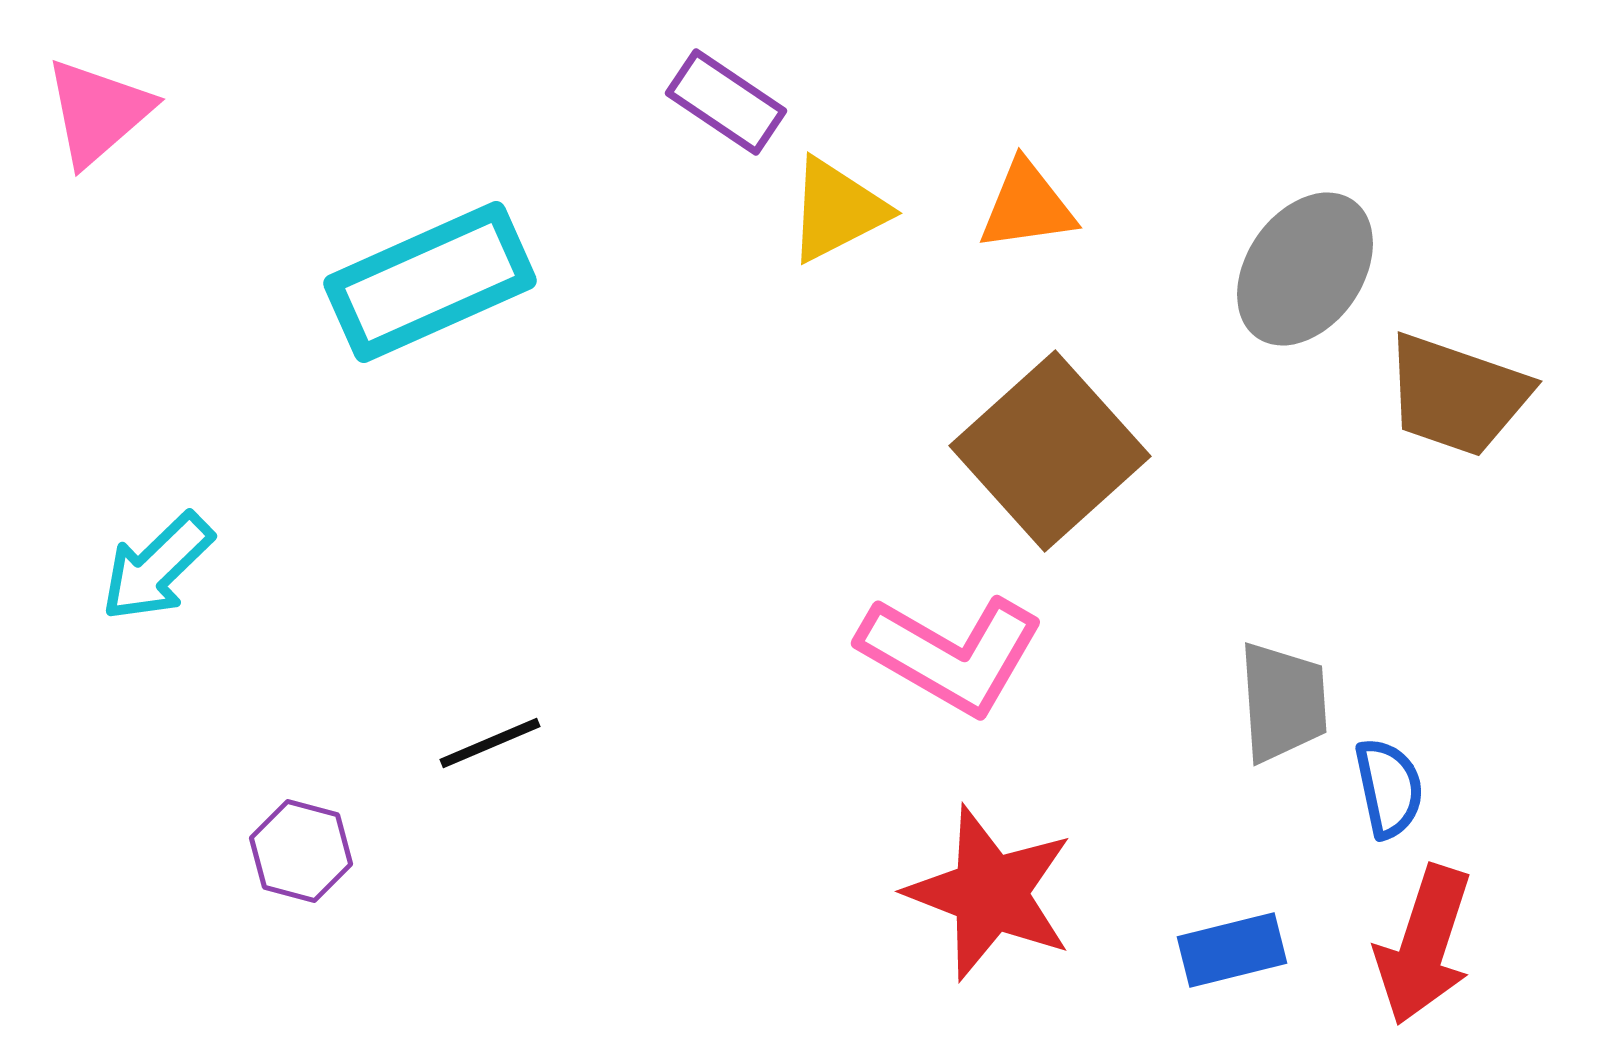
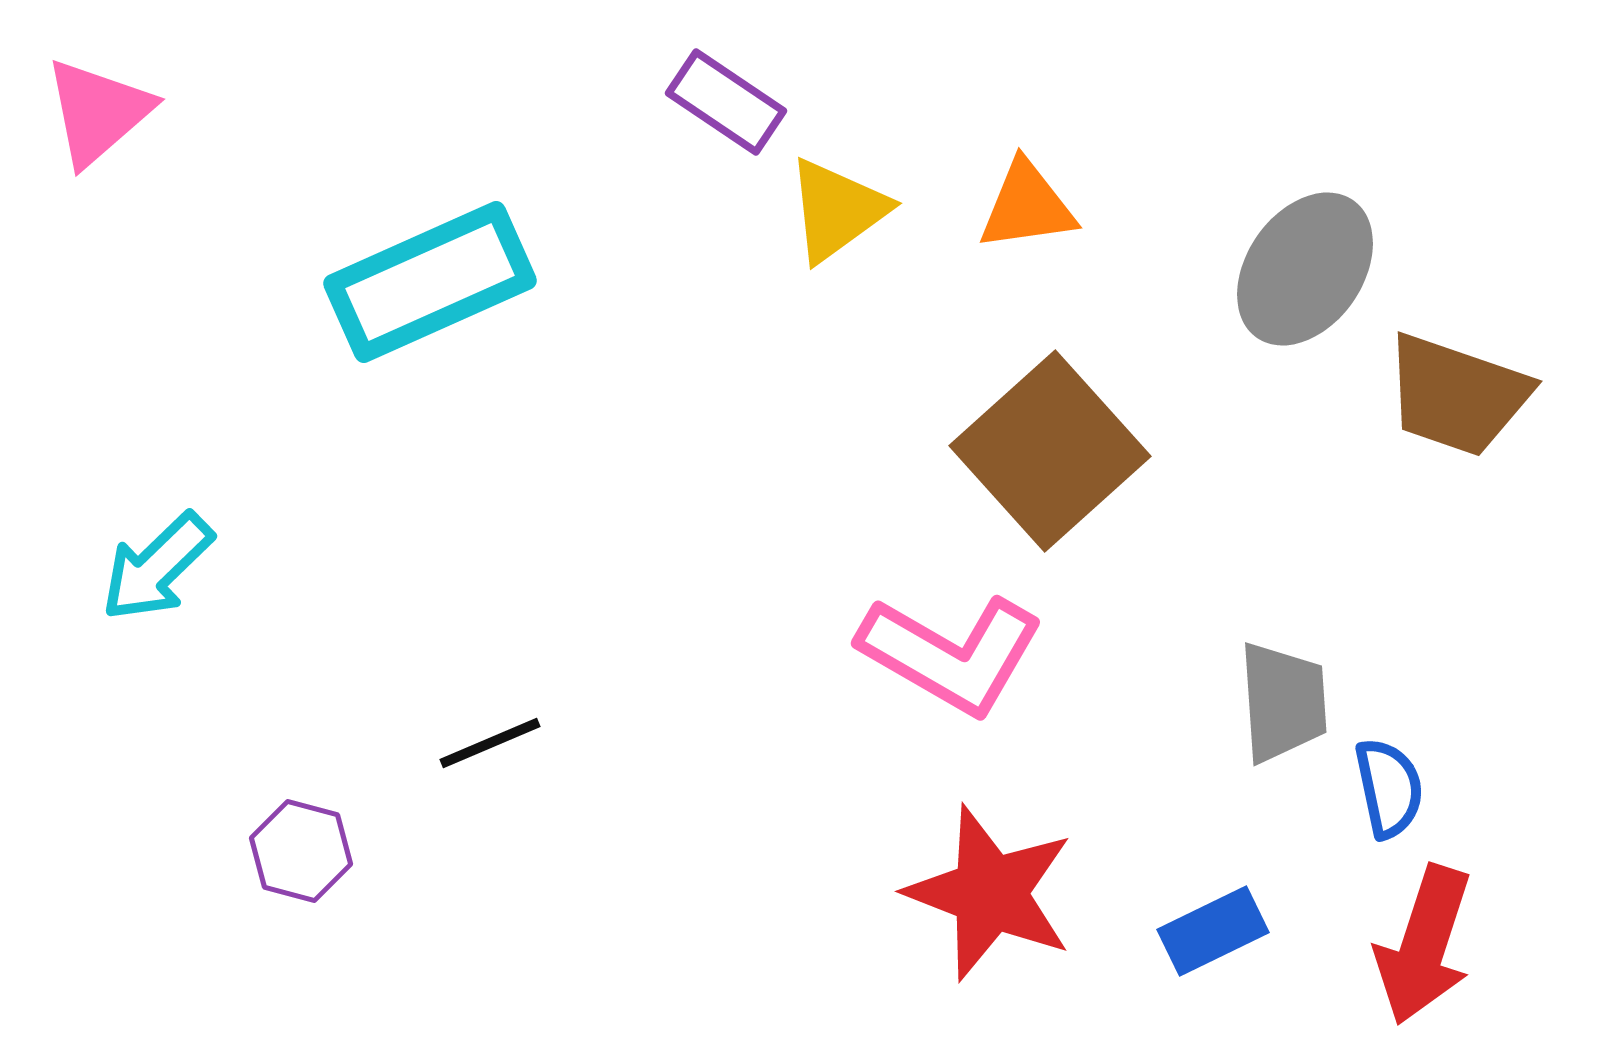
yellow triangle: rotated 9 degrees counterclockwise
blue rectangle: moved 19 px left, 19 px up; rotated 12 degrees counterclockwise
